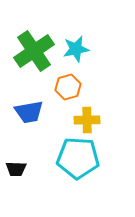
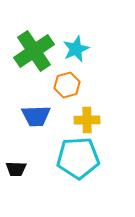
cyan star: rotated 12 degrees counterclockwise
orange hexagon: moved 1 px left, 2 px up
blue trapezoid: moved 7 px right, 4 px down; rotated 8 degrees clockwise
cyan pentagon: rotated 6 degrees counterclockwise
